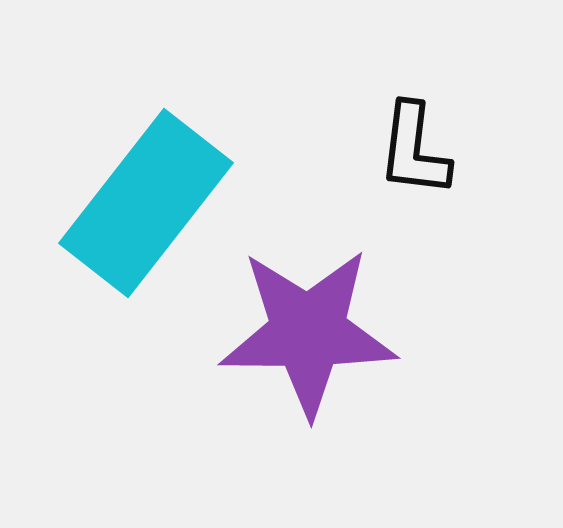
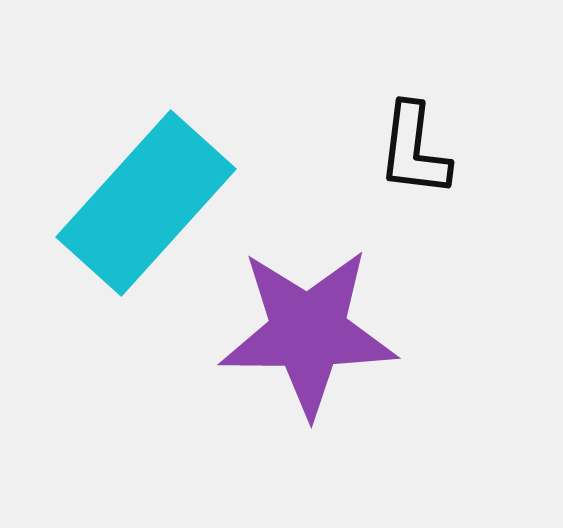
cyan rectangle: rotated 4 degrees clockwise
